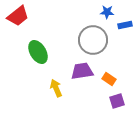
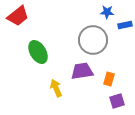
orange rectangle: rotated 72 degrees clockwise
